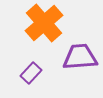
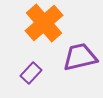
purple trapezoid: rotated 9 degrees counterclockwise
